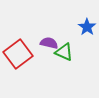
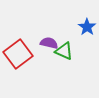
green triangle: moved 1 px up
